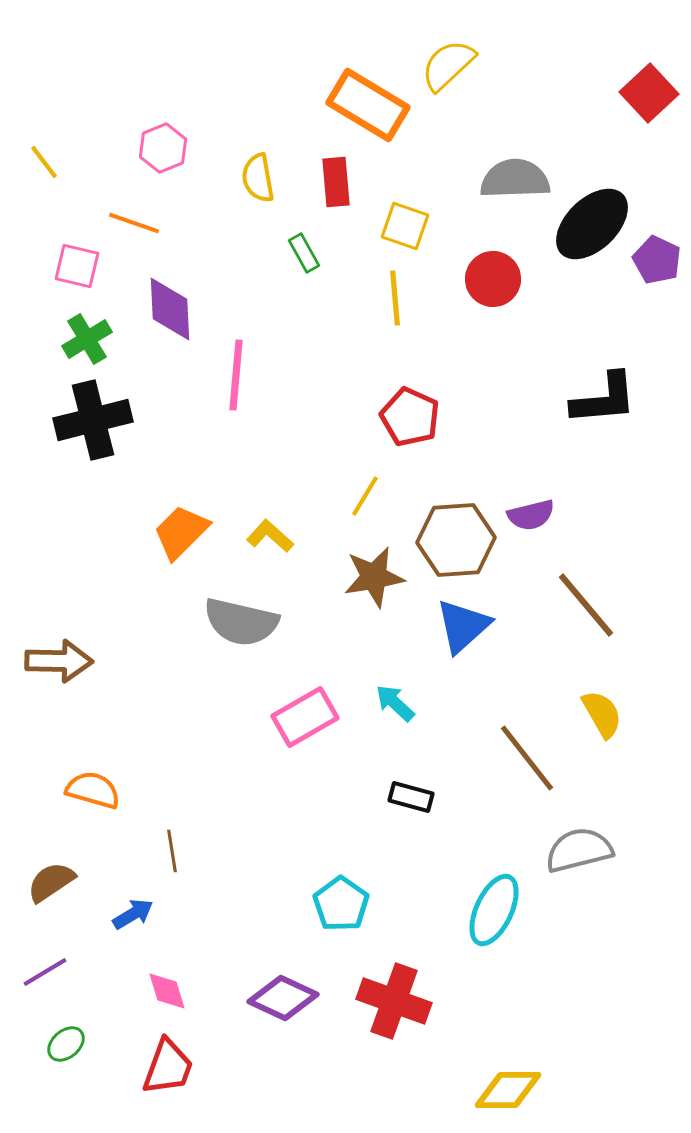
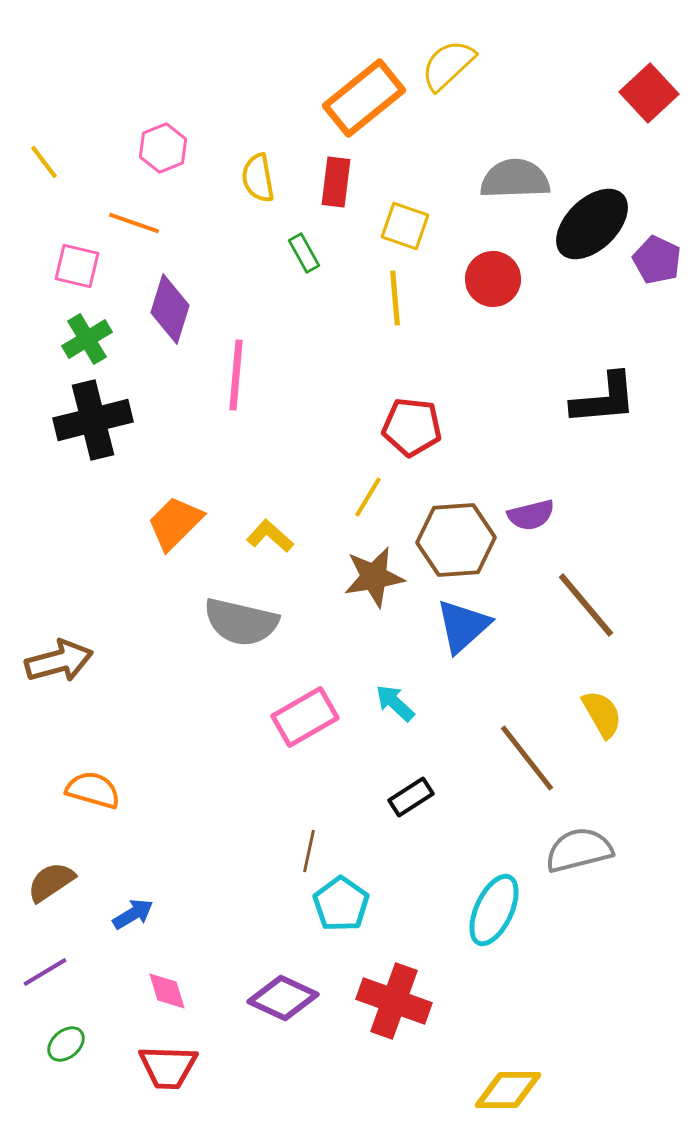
orange rectangle at (368, 105): moved 4 px left, 7 px up; rotated 70 degrees counterclockwise
red rectangle at (336, 182): rotated 12 degrees clockwise
purple diamond at (170, 309): rotated 20 degrees clockwise
red pentagon at (410, 417): moved 2 px right, 10 px down; rotated 18 degrees counterclockwise
yellow line at (365, 496): moved 3 px right, 1 px down
orange trapezoid at (181, 532): moved 6 px left, 9 px up
brown arrow at (59, 661): rotated 16 degrees counterclockwise
black rectangle at (411, 797): rotated 48 degrees counterclockwise
brown line at (172, 851): moved 137 px right; rotated 21 degrees clockwise
red trapezoid at (168, 1067): rotated 72 degrees clockwise
